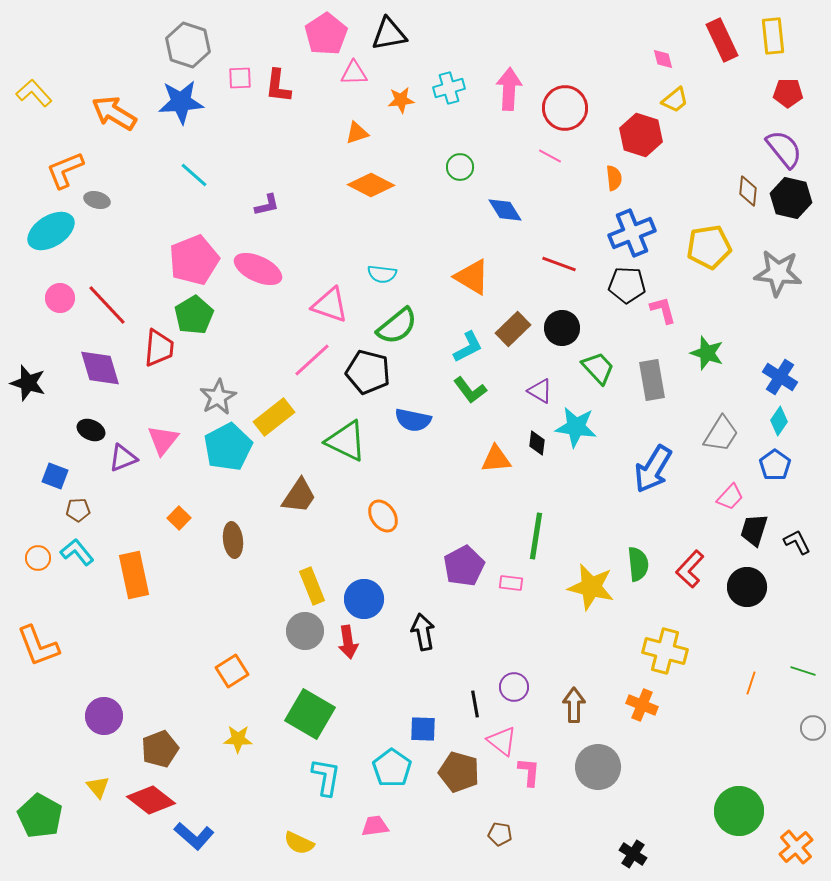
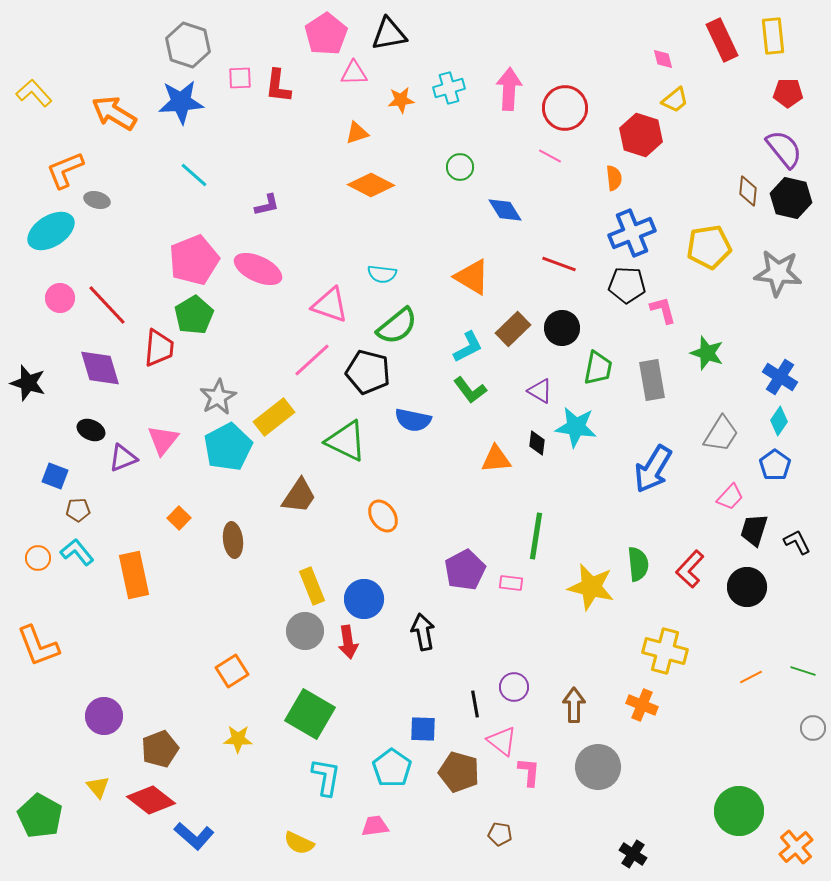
green trapezoid at (598, 368): rotated 54 degrees clockwise
purple pentagon at (464, 566): moved 1 px right, 4 px down
orange line at (751, 683): moved 6 px up; rotated 45 degrees clockwise
